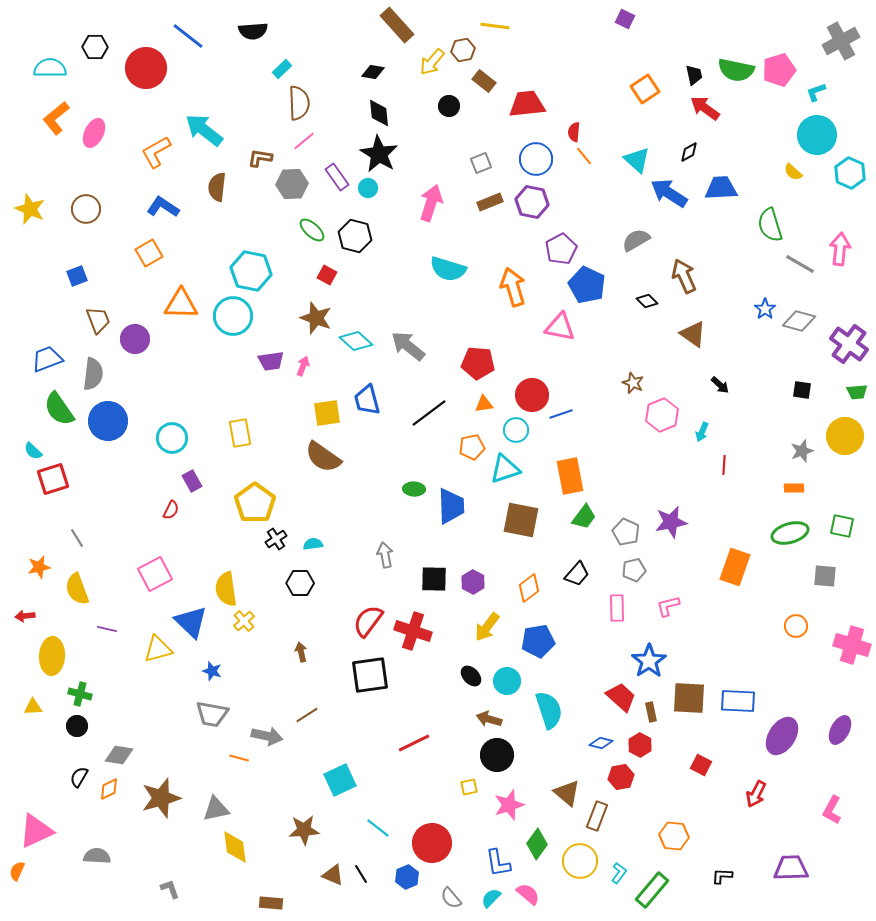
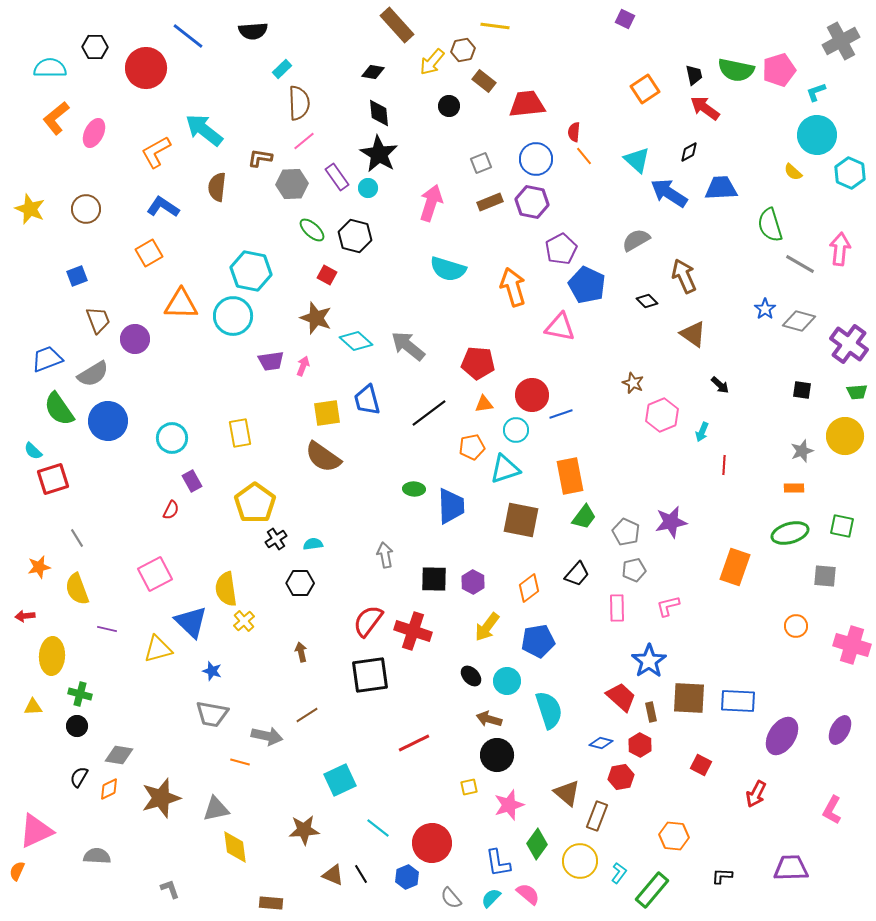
gray semicircle at (93, 374): rotated 52 degrees clockwise
orange line at (239, 758): moved 1 px right, 4 px down
